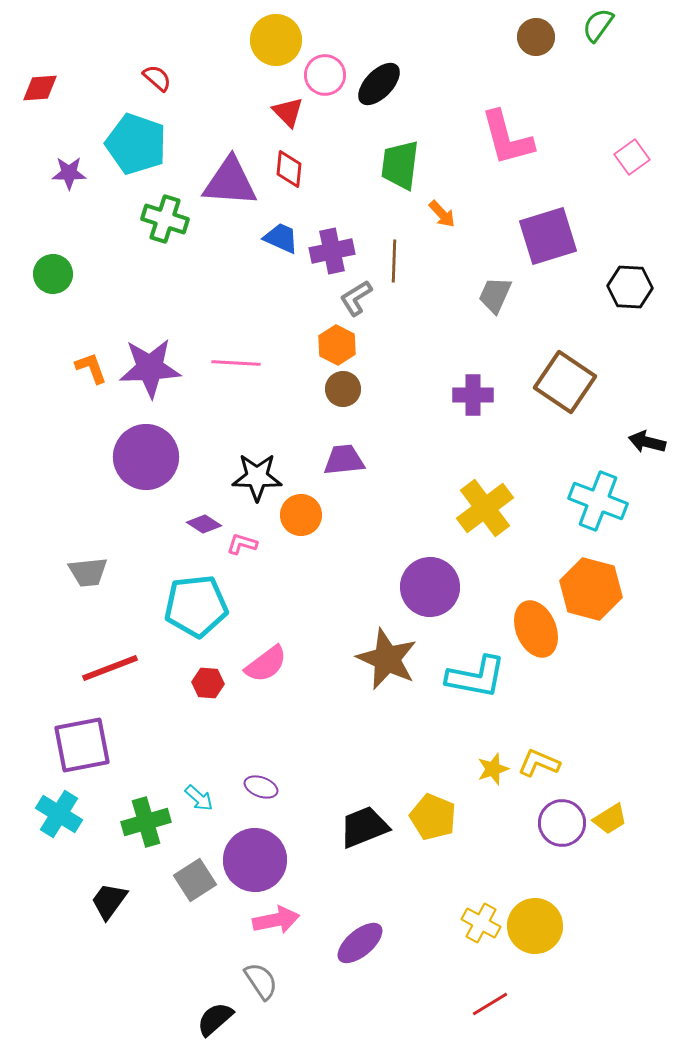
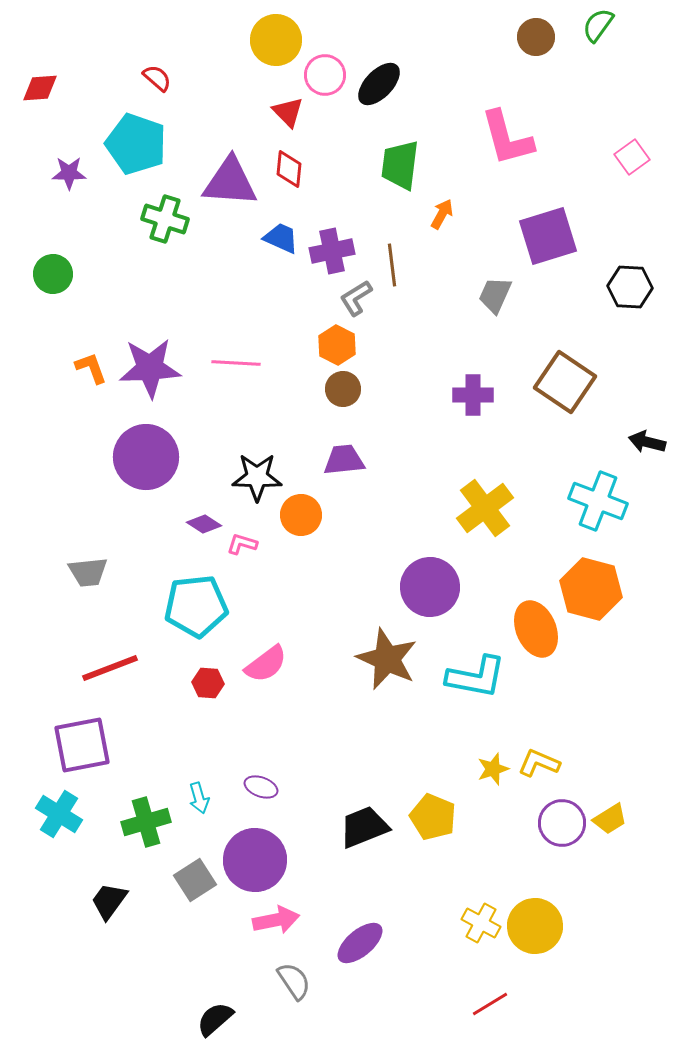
orange arrow at (442, 214): rotated 108 degrees counterclockwise
brown line at (394, 261): moved 2 px left, 4 px down; rotated 9 degrees counterclockwise
cyan arrow at (199, 798): rotated 32 degrees clockwise
gray semicircle at (261, 981): moved 33 px right
